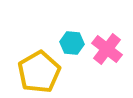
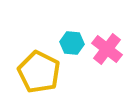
yellow pentagon: rotated 15 degrees counterclockwise
